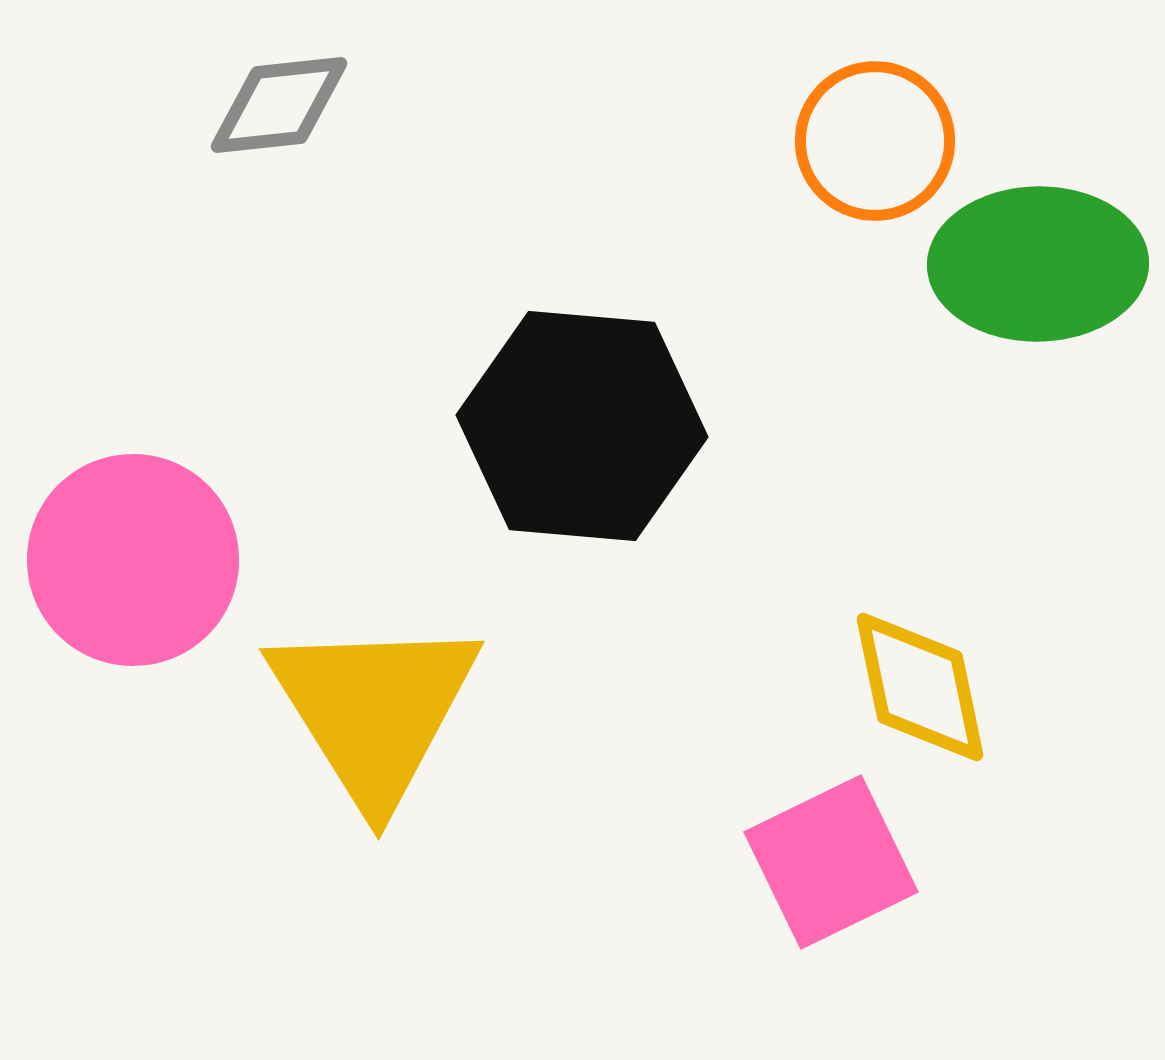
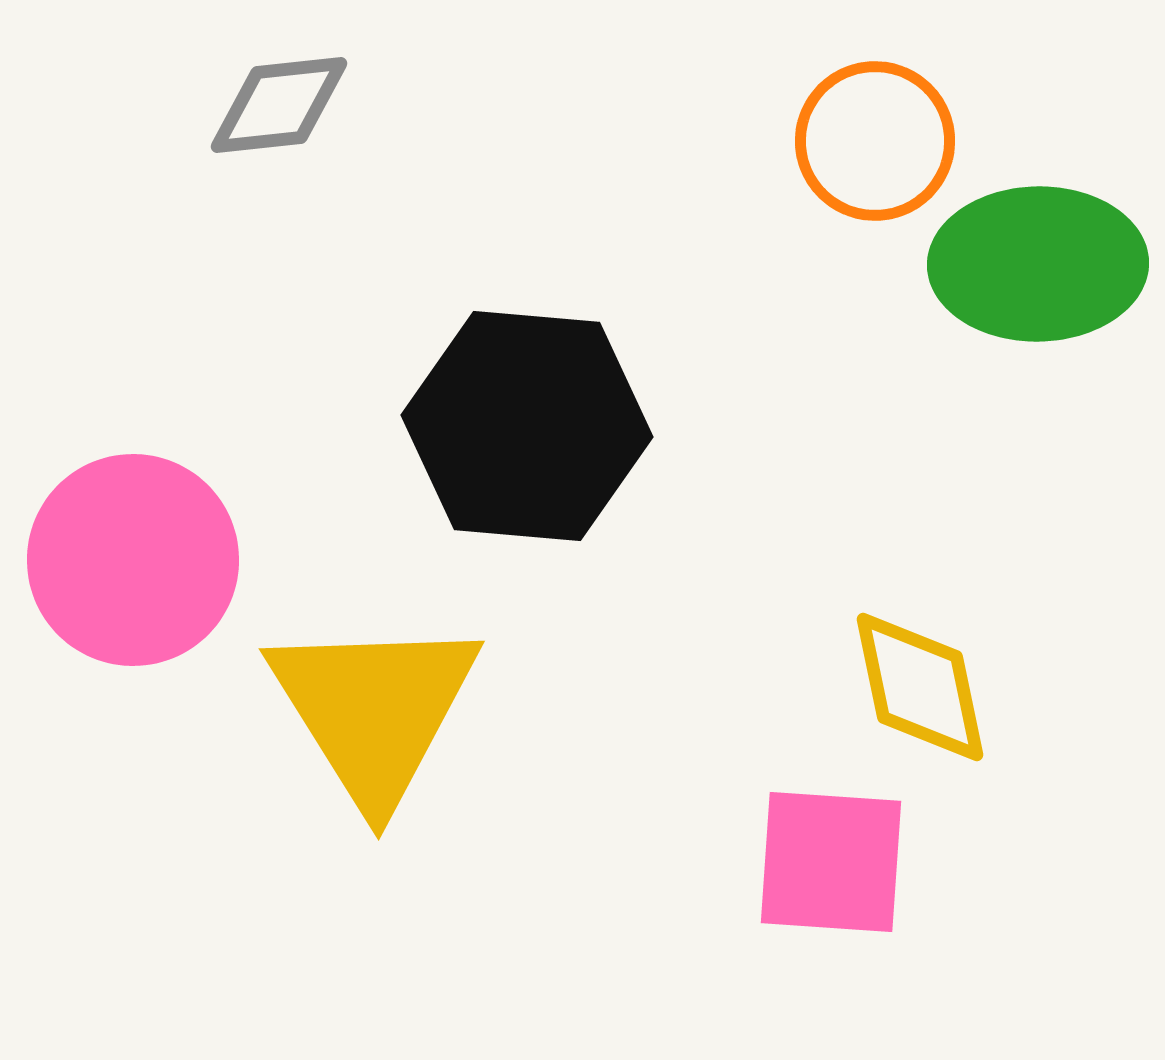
black hexagon: moved 55 px left
pink square: rotated 30 degrees clockwise
